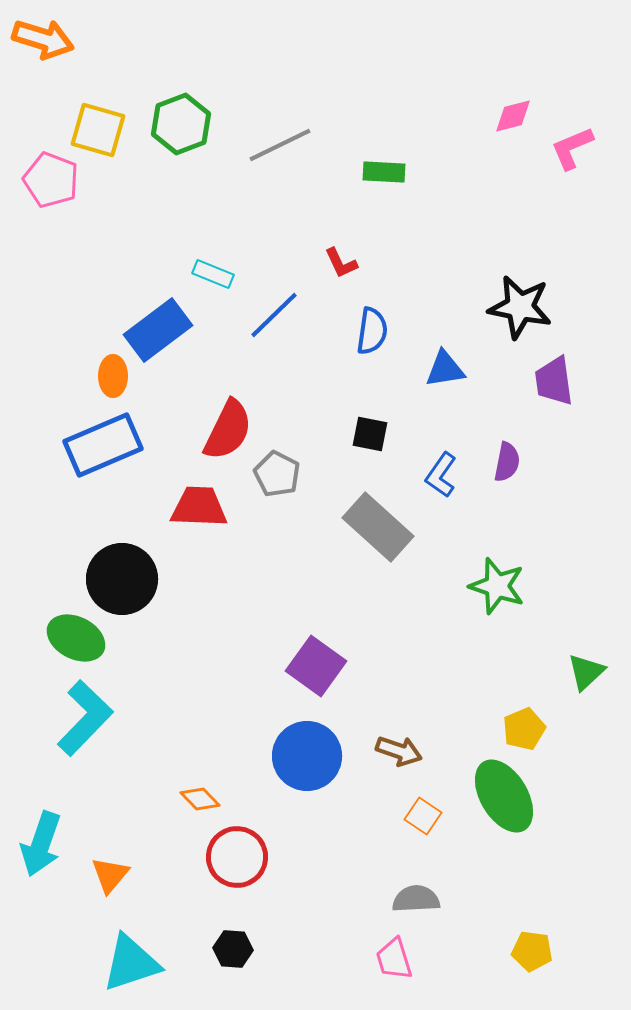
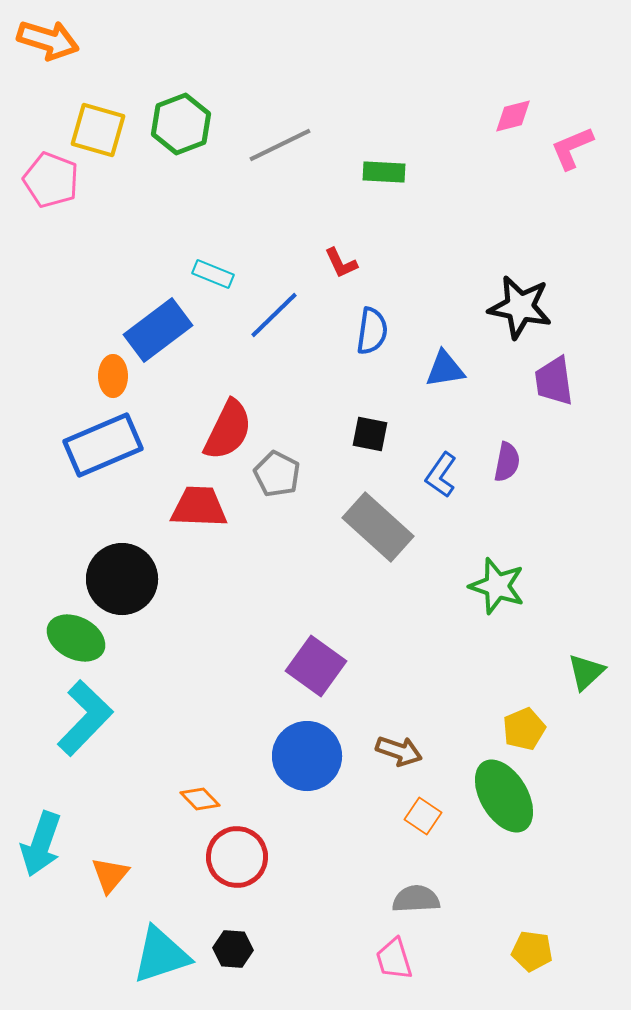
orange arrow at (43, 39): moved 5 px right, 1 px down
cyan triangle at (131, 963): moved 30 px right, 8 px up
